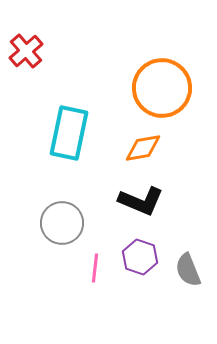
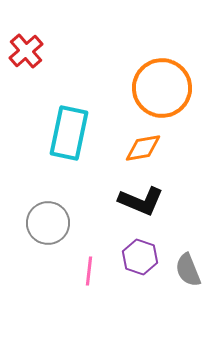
gray circle: moved 14 px left
pink line: moved 6 px left, 3 px down
